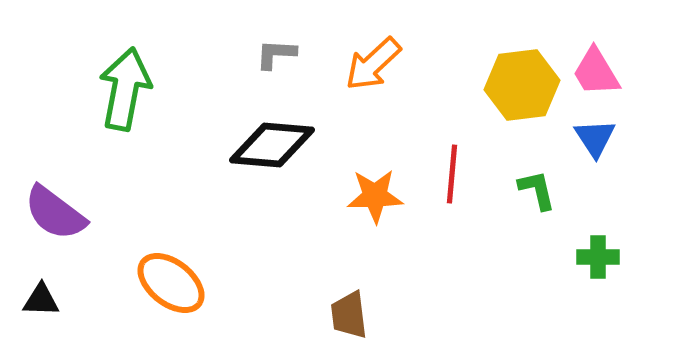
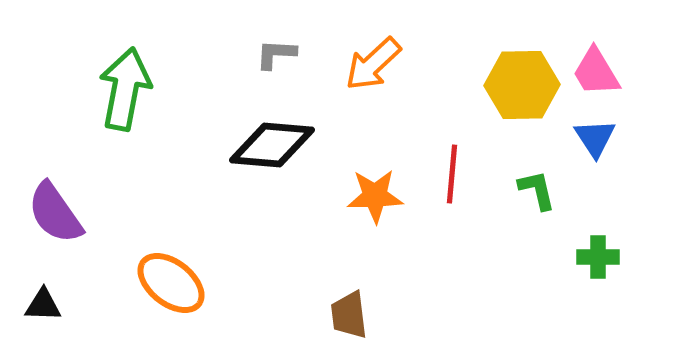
yellow hexagon: rotated 6 degrees clockwise
purple semicircle: rotated 18 degrees clockwise
black triangle: moved 2 px right, 5 px down
